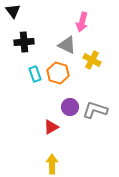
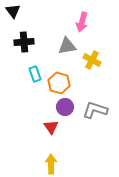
gray triangle: moved 1 px down; rotated 36 degrees counterclockwise
orange hexagon: moved 1 px right, 10 px down
purple circle: moved 5 px left
red triangle: rotated 35 degrees counterclockwise
yellow arrow: moved 1 px left
